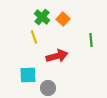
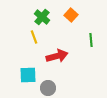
orange square: moved 8 px right, 4 px up
